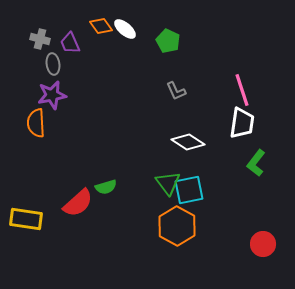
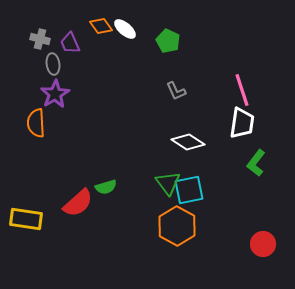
purple star: moved 3 px right, 1 px up; rotated 20 degrees counterclockwise
